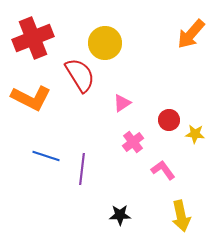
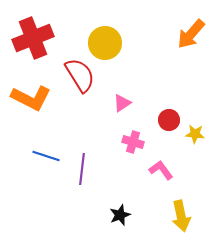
pink cross: rotated 35 degrees counterclockwise
pink L-shape: moved 2 px left
black star: rotated 20 degrees counterclockwise
